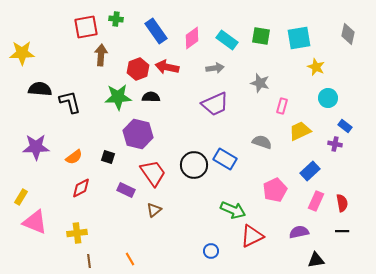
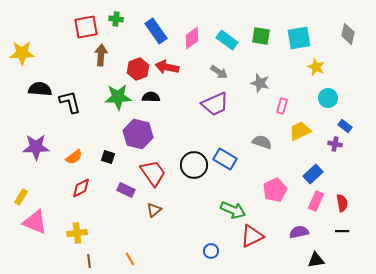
gray arrow at (215, 68): moved 4 px right, 4 px down; rotated 42 degrees clockwise
blue rectangle at (310, 171): moved 3 px right, 3 px down
